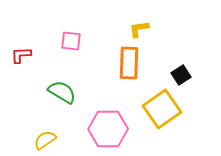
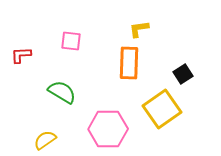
black square: moved 2 px right, 1 px up
